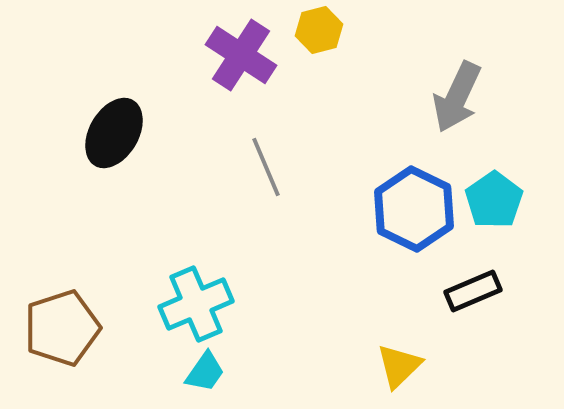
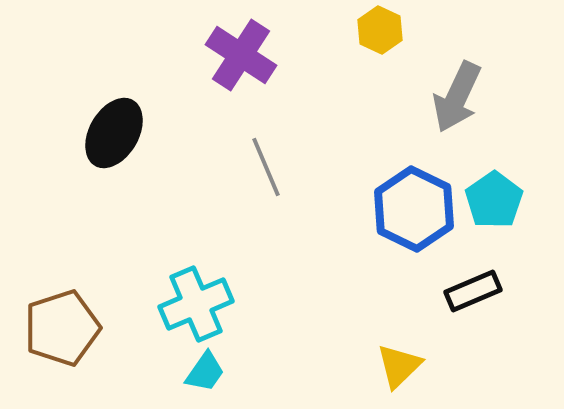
yellow hexagon: moved 61 px right; rotated 21 degrees counterclockwise
